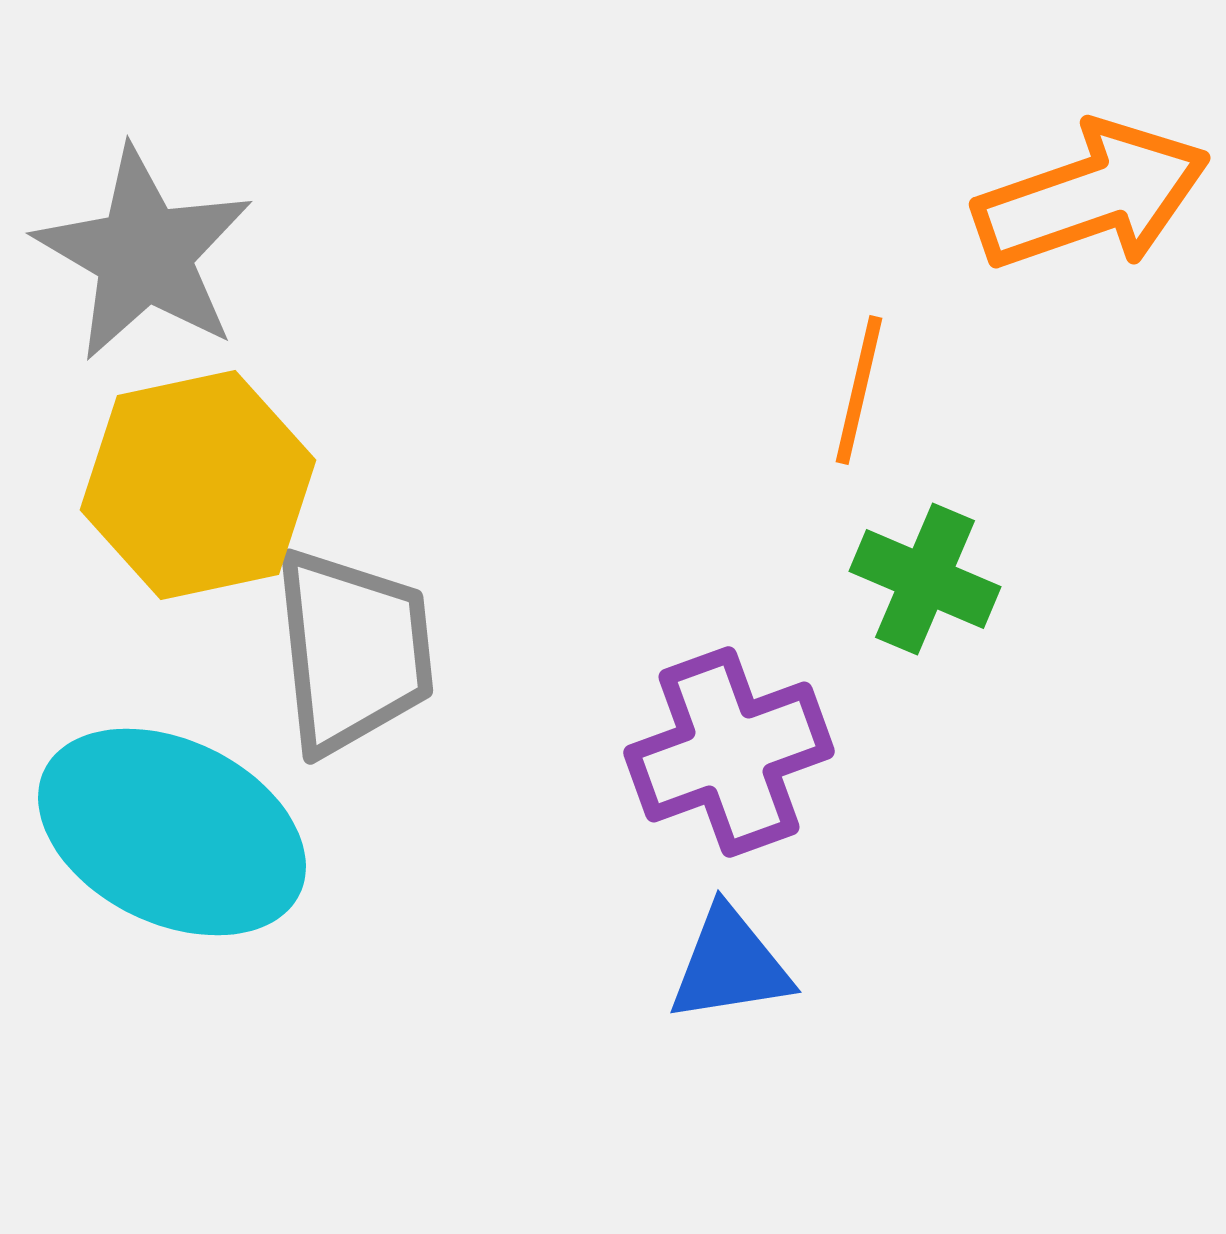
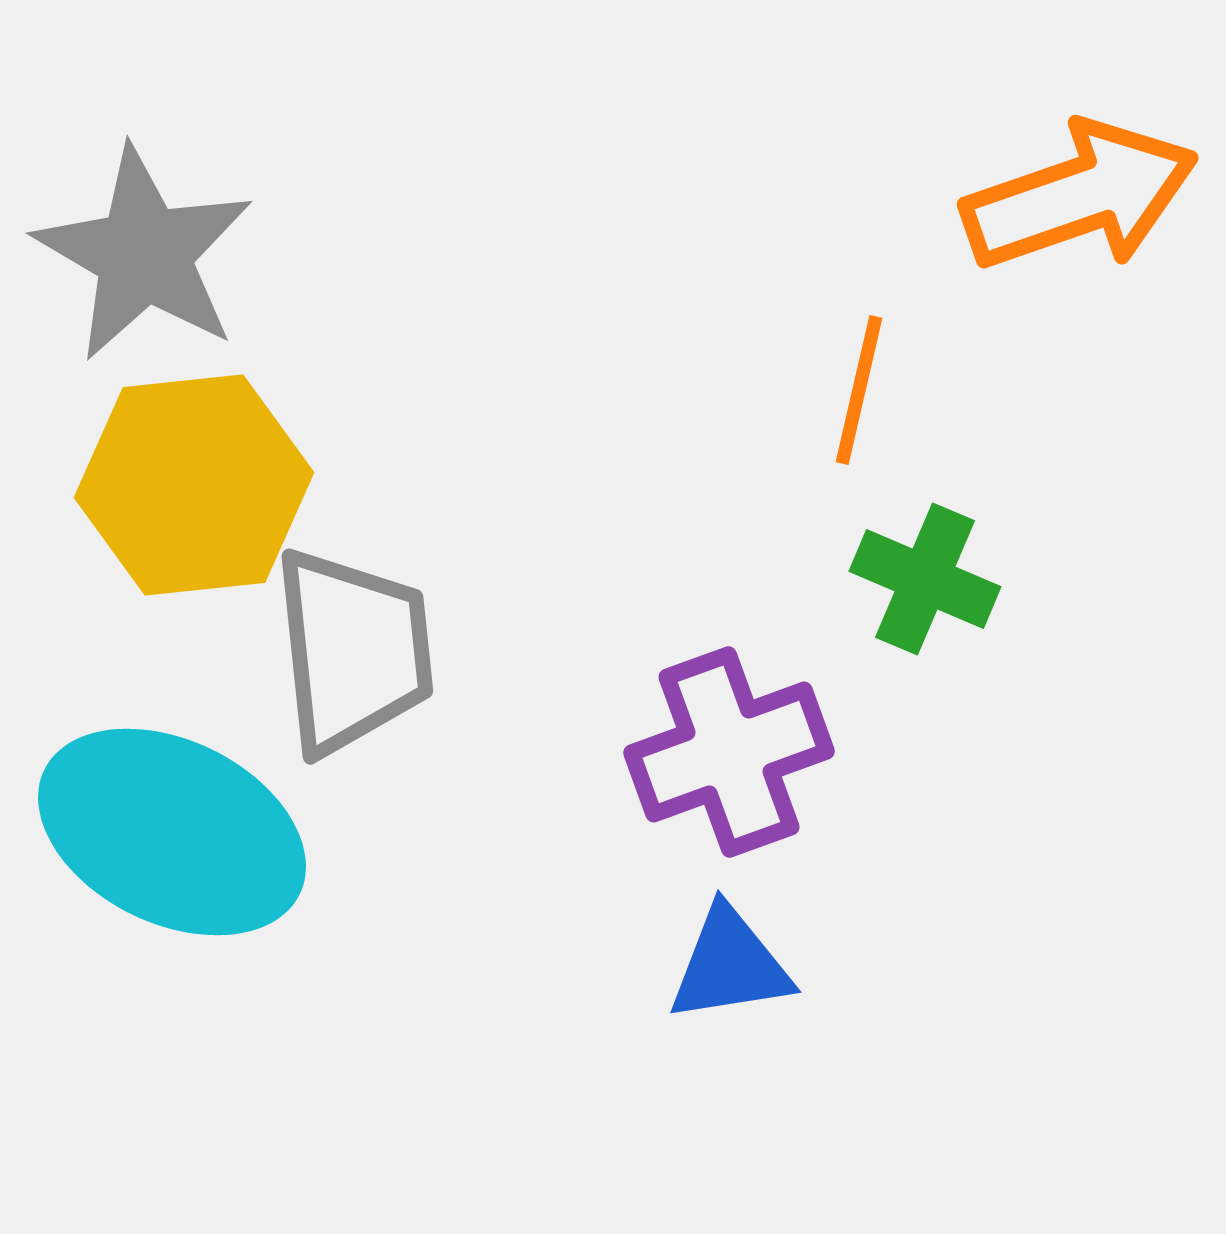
orange arrow: moved 12 px left
yellow hexagon: moved 4 px left; rotated 6 degrees clockwise
